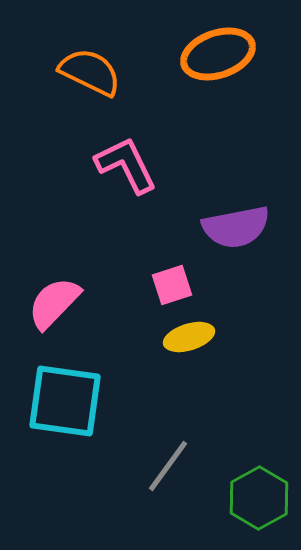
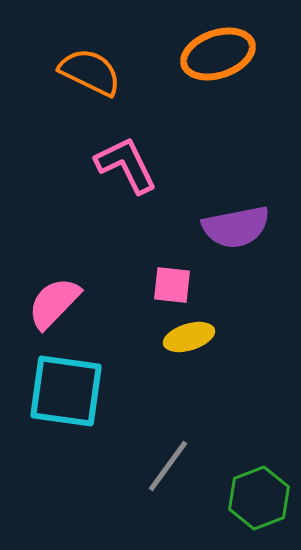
pink square: rotated 24 degrees clockwise
cyan square: moved 1 px right, 10 px up
green hexagon: rotated 8 degrees clockwise
